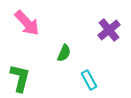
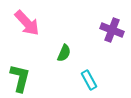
purple cross: moved 3 px right; rotated 30 degrees counterclockwise
